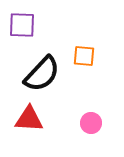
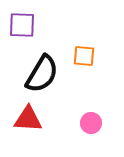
black semicircle: rotated 12 degrees counterclockwise
red triangle: moved 1 px left
